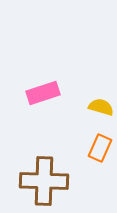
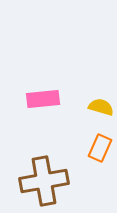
pink rectangle: moved 6 px down; rotated 12 degrees clockwise
brown cross: rotated 12 degrees counterclockwise
